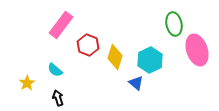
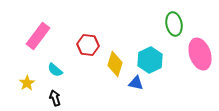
pink rectangle: moved 23 px left, 11 px down
red hexagon: rotated 15 degrees counterclockwise
pink ellipse: moved 3 px right, 4 px down
yellow diamond: moved 7 px down
blue triangle: rotated 28 degrees counterclockwise
black arrow: moved 3 px left
